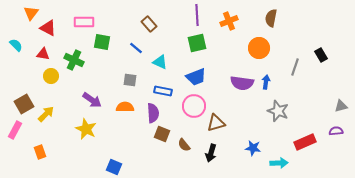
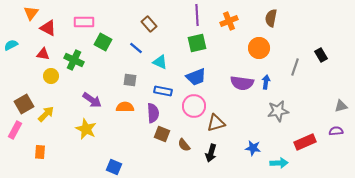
green square at (102, 42): moved 1 px right; rotated 18 degrees clockwise
cyan semicircle at (16, 45): moved 5 px left; rotated 72 degrees counterclockwise
gray star at (278, 111): rotated 30 degrees counterclockwise
orange rectangle at (40, 152): rotated 24 degrees clockwise
